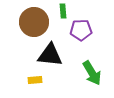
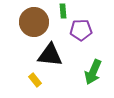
green arrow: moved 1 px right, 1 px up; rotated 55 degrees clockwise
yellow rectangle: rotated 56 degrees clockwise
